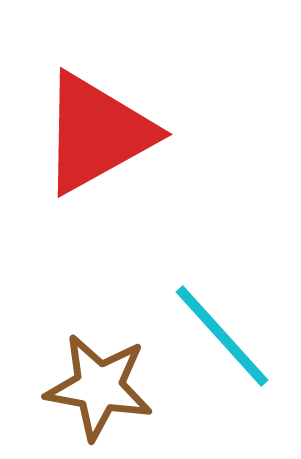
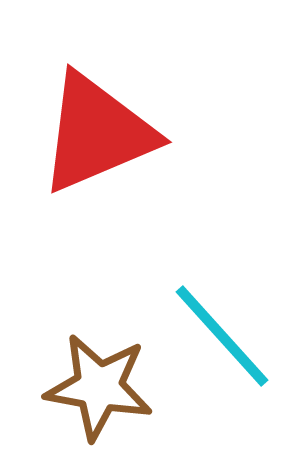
red triangle: rotated 6 degrees clockwise
